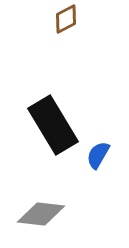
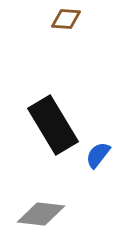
brown diamond: rotated 32 degrees clockwise
blue semicircle: rotated 8 degrees clockwise
